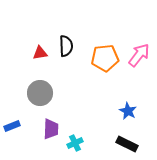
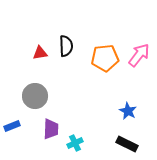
gray circle: moved 5 px left, 3 px down
